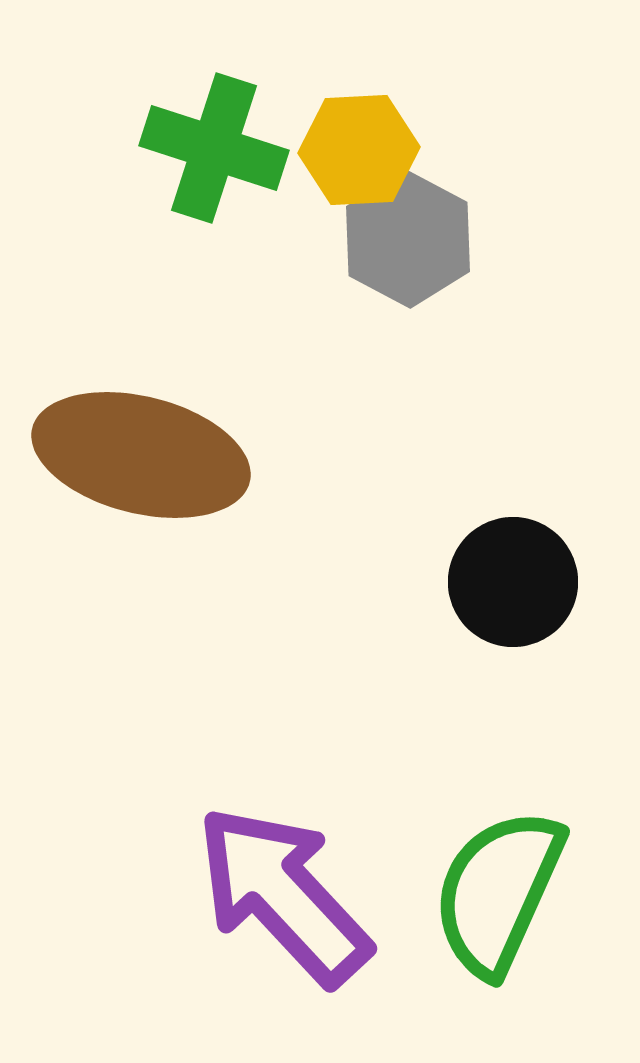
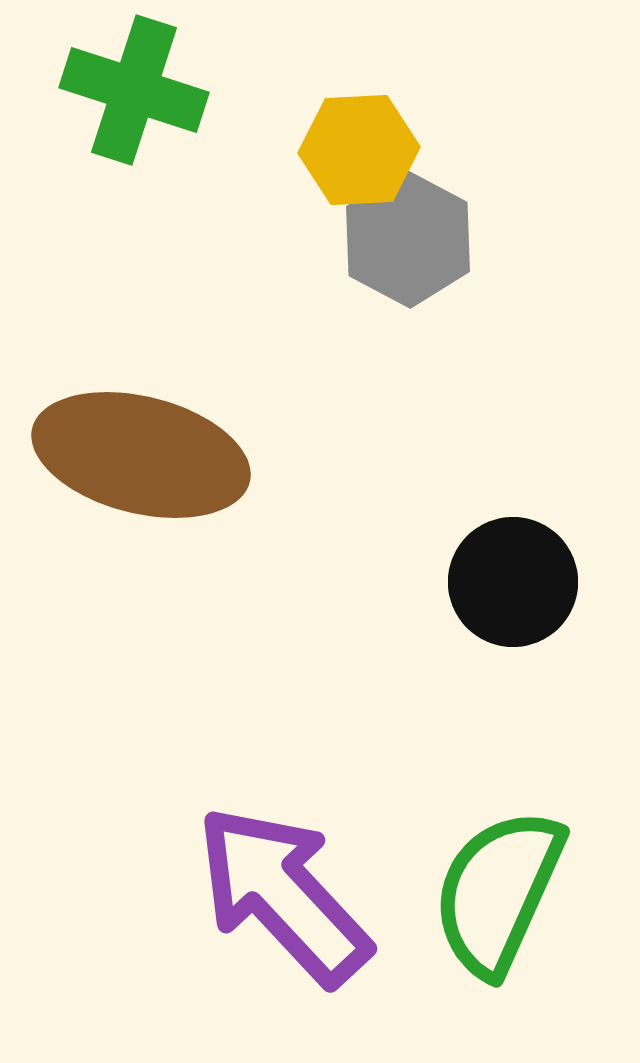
green cross: moved 80 px left, 58 px up
